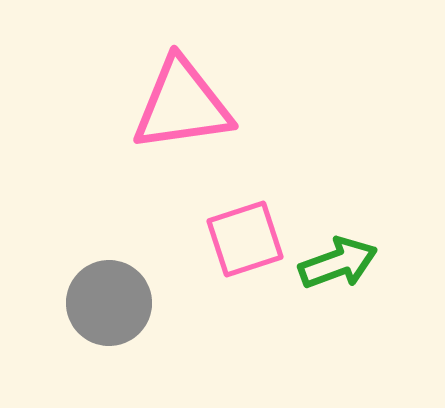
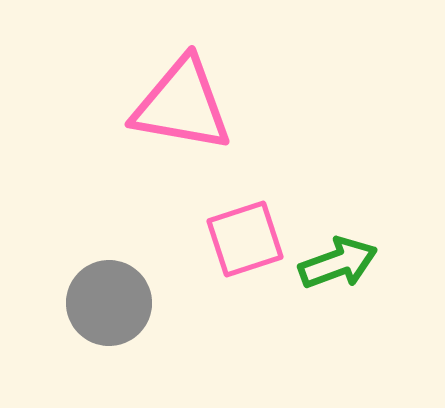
pink triangle: rotated 18 degrees clockwise
